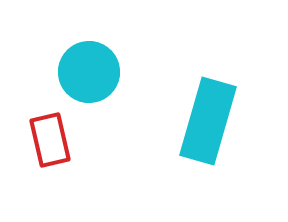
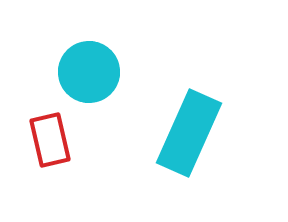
cyan rectangle: moved 19 px left, 12 px down; rotated 8 degrees clockwise
